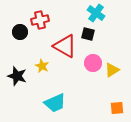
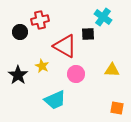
cyan cross: moved 7 px right, 4 px down
black square: rotated 16 degrees counterclockwise
pink circle: moved 17 px left, 11 px down
yellow triangle: rotated 35 degrees clockwise
black star: moved 1 px right, 1 px up; rotated 18 degrees clockwise
cyan trapezoid: moved 3 px up
orange square: rotated 16 degrees clockwise
